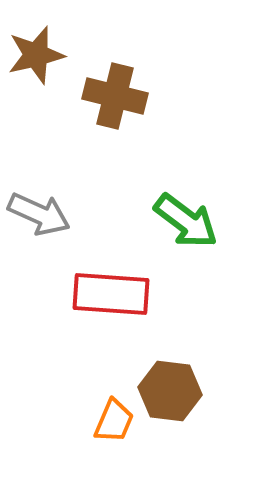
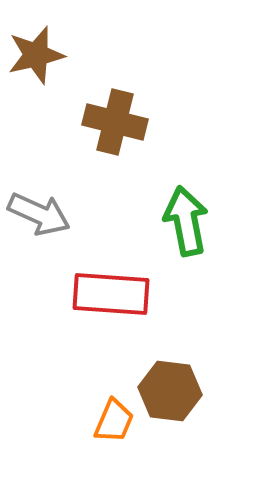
brown cross: moved 26 px down
green arrow: rotated 138 degrees counterclockwise
